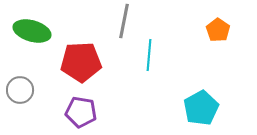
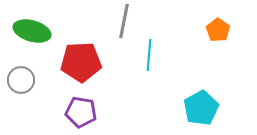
gray circle: moved 1 px right, 10 px up
